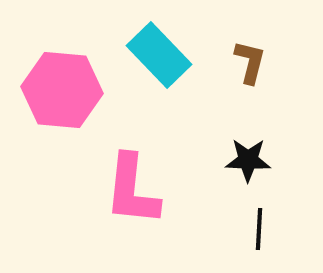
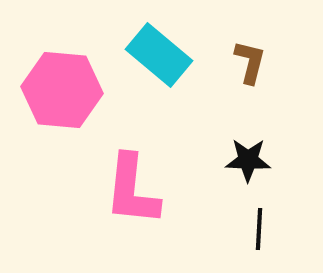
cyan rectangle: rotated 6 degrees counterclockwise
